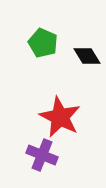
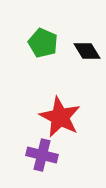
black diamond: moved 5 px up
purple cross: rotated 8 degrees counterclockwise
